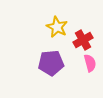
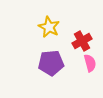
yellow star: moved 8 px left
red cross: moved 1 px left, 1 px down
